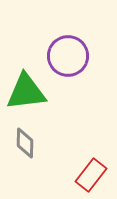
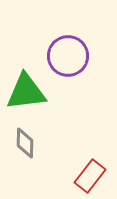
red rectangle: moved 1 px left, 1 px down
